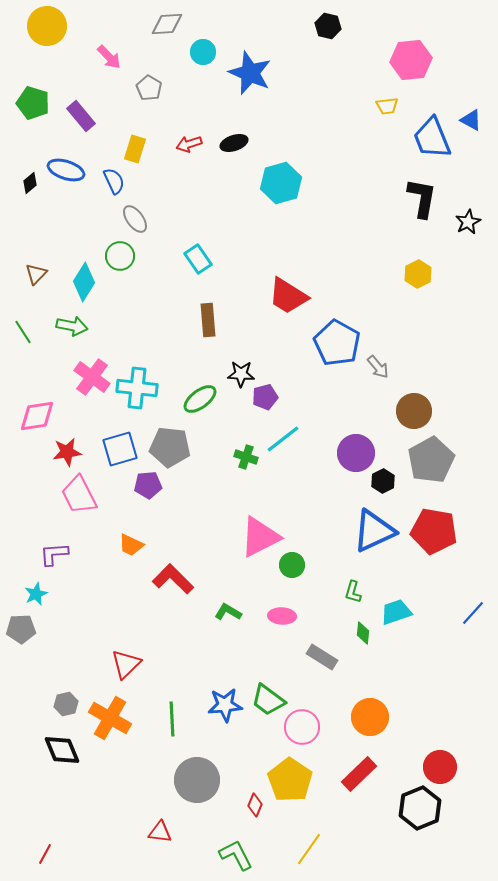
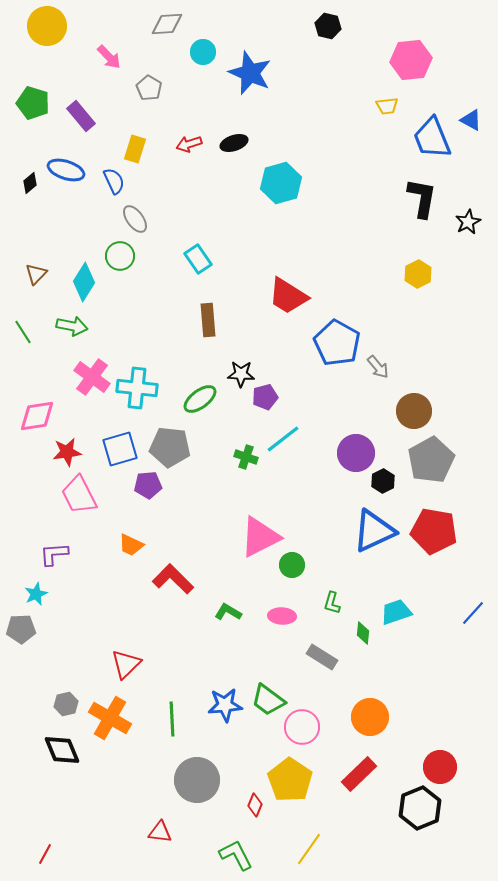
green L-shape at (353, 592): moved 21 px left, 11 px down
